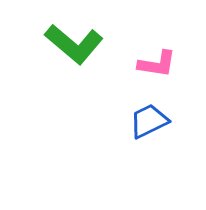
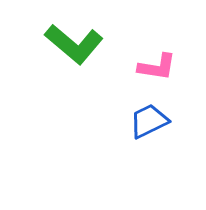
pink L-shape: moved 3 px down
